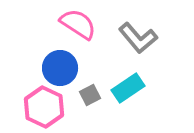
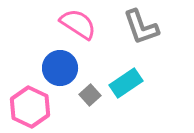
gray L-shape: moved 3 px right, 11 px up; rotated 21 degrees clockwise
cyan rectangle: moved 2 px left, 5 px up
gray square: rotated 15 degrees counterclockwise
pink hexagon: moved 14 px left
